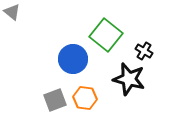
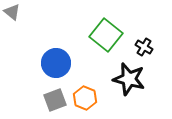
black cross: moved 4 px up
blue circle: moved 17 px left, 4 px down
orange hexagon: rotated 15 degrees clockwise
